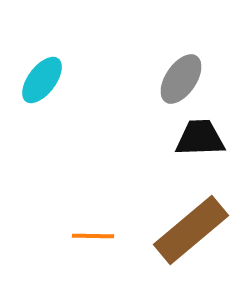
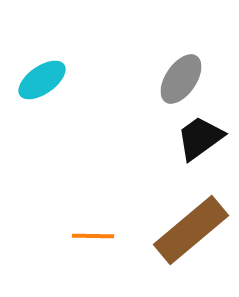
cyan ellipse: rotated 18 degrees clockwise
black trapezoid: rotated 34 degrees counterclockwise
